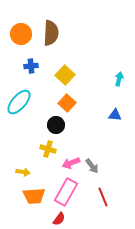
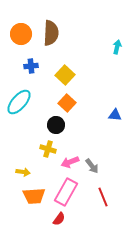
cyan arrow: moved 2 px left, 32 px up
pink arrow: moved 1 px left, 1 px up
